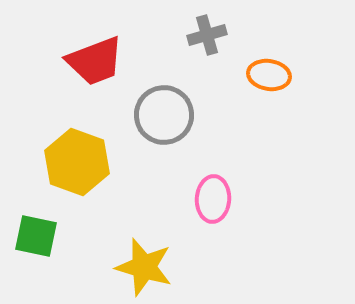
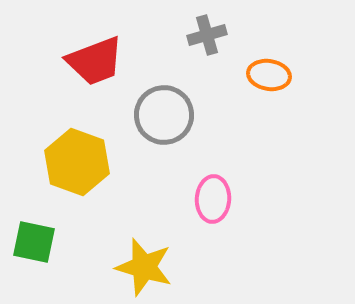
green square: moved 2 px left, 6 px down
